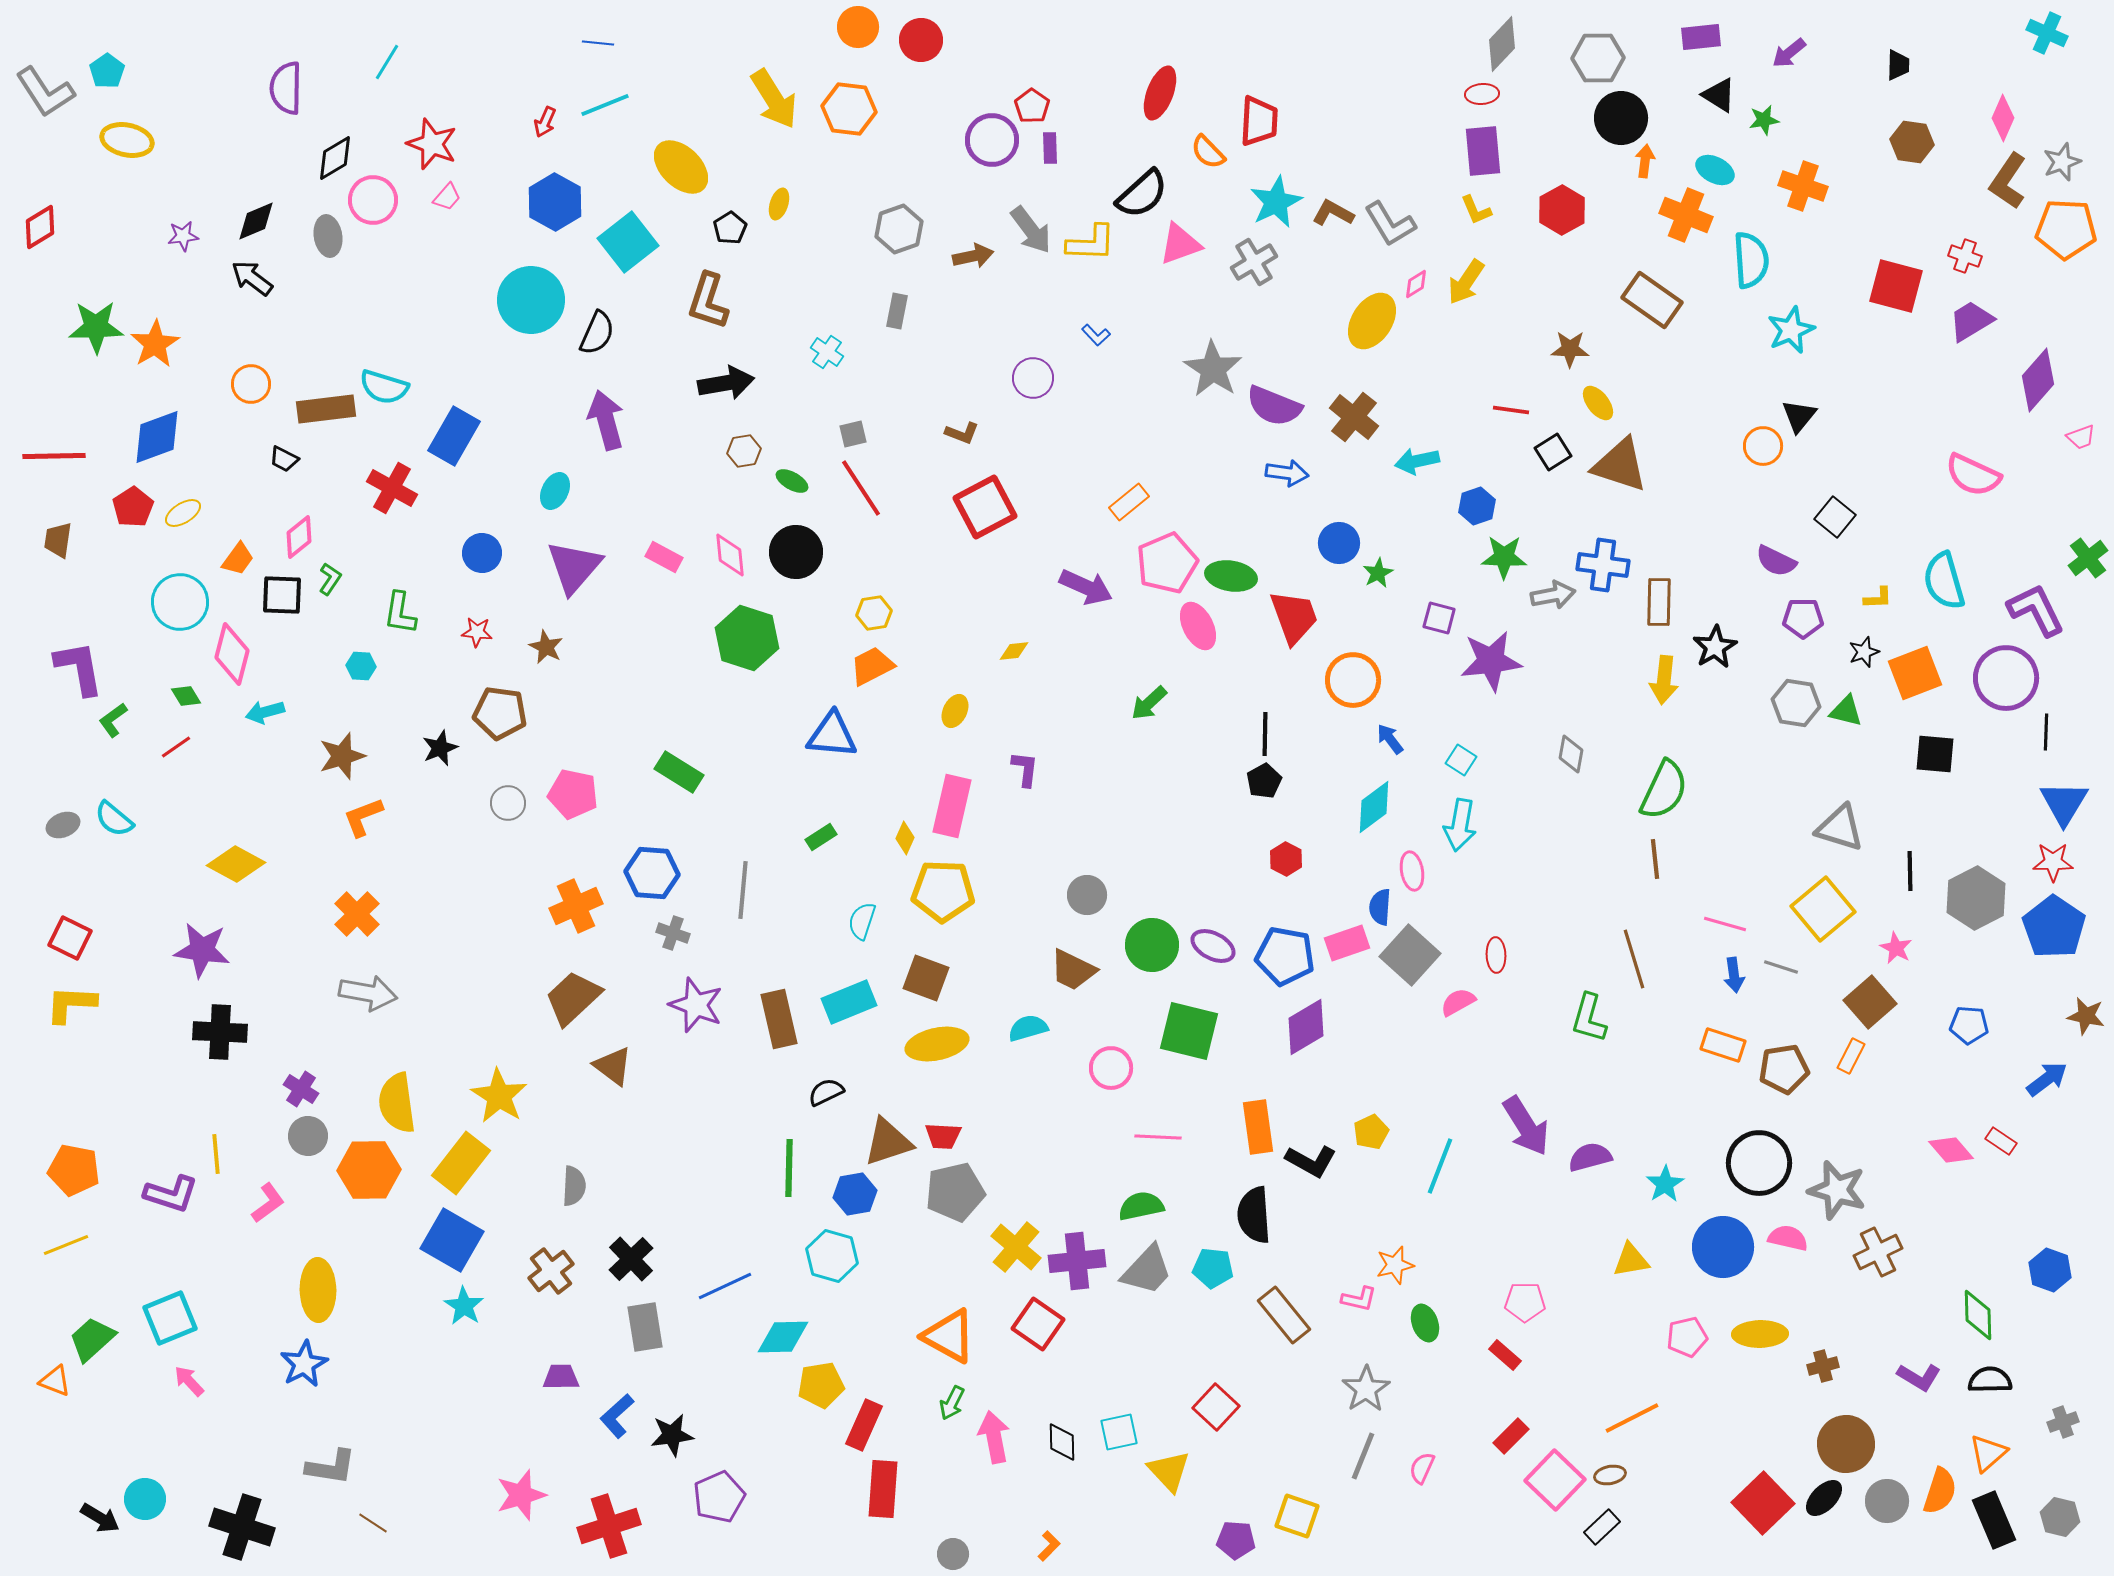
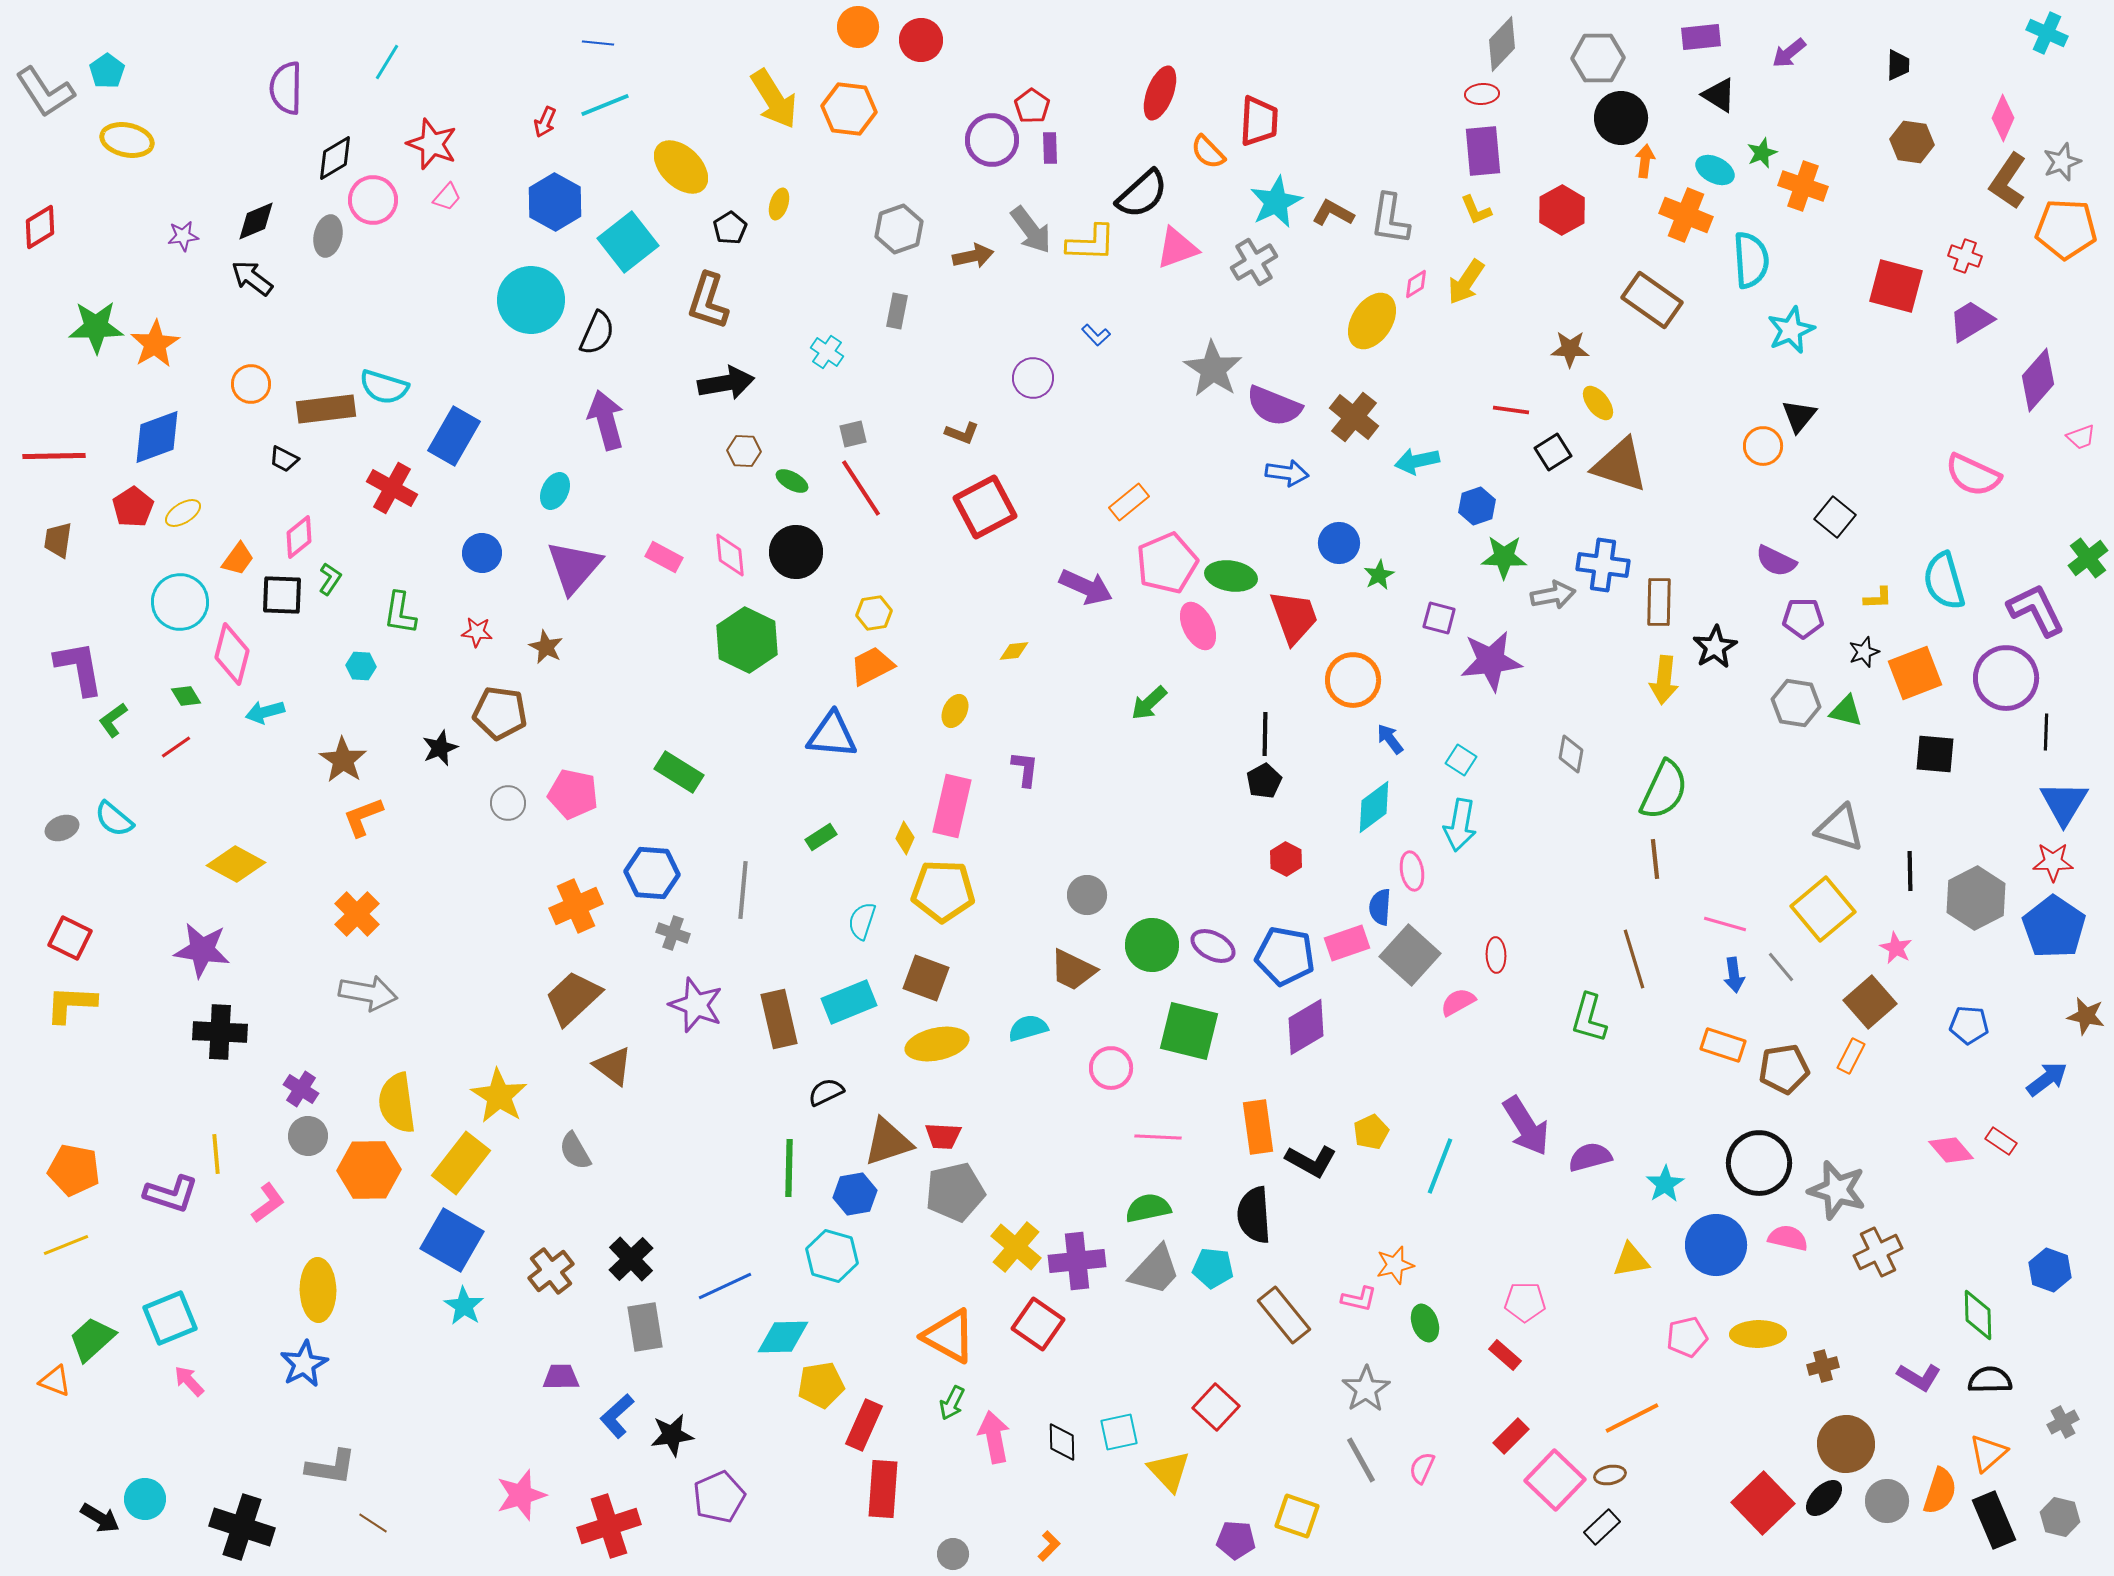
green star at (1764, 120): moved 2 px left, 33 px down; rotated 12 degrees counterclockwise
gray L-shape at (1390, 224): moved 5 px up; rotated 40 degrees clockwise
gray ellipse at (328, 236): rotated 21 degrees clockwise
pink triangle at (1180, 244): moved 3 px left, 4 px down
brown hexagon at (744, 451): rotated 12 degrees clockwise
green star at (1378, 573): moved 1 px right, 2 px down
green hexagon at (747, 638): moved 2 px down; rotated 8 degrees clockwise
brown star at (342, 756): moved 1 px right, 4 px down; rotated 21 degrees counterclockwise
gray ellipse at (63, 825): moved 1 px left, 3 px down
gray line at (1781, 967): rotated 32 degrees clockwise
gray semicircle at (574, 1186): moved 1 px right, 35 px up; rotated 147 degrees clockwise
green semicircle at (1141, 1206): moved 7 px right, 2 px down
blue circle at (1723, 1247): moved 7 px left, 2 px up
gray trapezoid at (1147, 1270): moved 8 px right
yellow ellipse at (1760, 1334): moved 2 px left
gray cross at (2063, 1422): rotated 8 degrees counterclockwise
gray line at (1363, 1456): moved 2 px left, 4 px down; rotated 51 degrees counterclockwise
